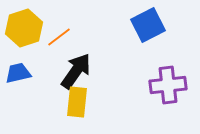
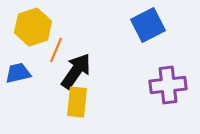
yellow hexagon: moved 9 px right, 1 px up
orange line: moved 3 px left, 13 px down; rotated 30 degrees counterclockwise
